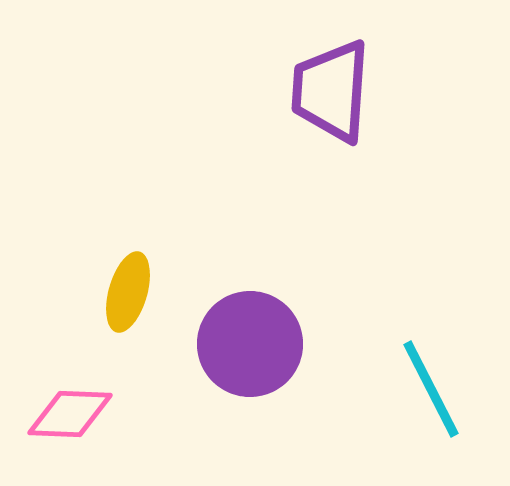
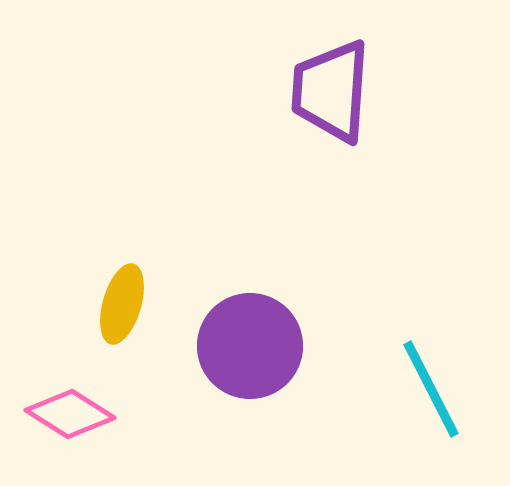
yellow ellipse: moved 6 px left, 12 px down
purple circle: moved 2 px down
pink diamond: rotated 30 degrees clockwise
